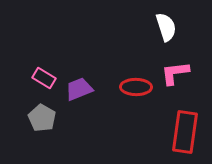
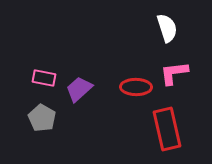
white semicircle: moved 1 px right, 1 px down
pink L-shape: moved 1 px left
pink rectangle: rotated 20 degrees counterclockwise
purple trapezoid: rotated 20 degrees counterclockwise
red rectangle: moved 18 px left, 3 px up; rotated 21 degrees counterclockwise
